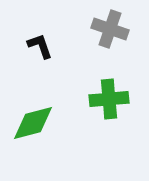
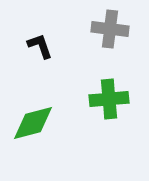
gray cross: rotated 12 degrees counterclockwise
